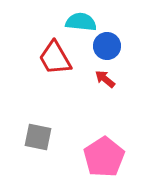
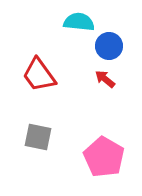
cyan semicircle: moved 2 px left
blue circle: moved 2 px right
red trapezoid: moved 16 px left, 17 px down; rotated 6 degrees counterclockwise
pink pentagon: rotated 9 degrees counterclockwise
